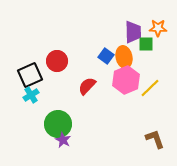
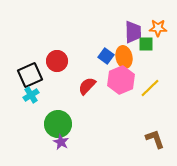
pink hexagon: moved 5 px left
purple star: moved 2 px left, 2 px down
